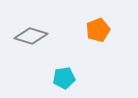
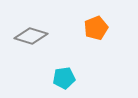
orange pentagon: moved 2 px left, 2 px up
